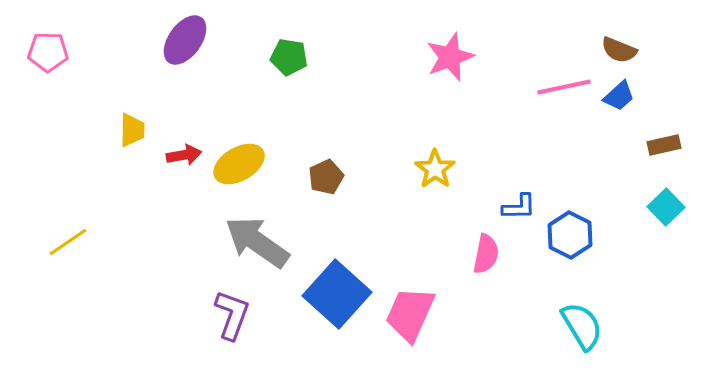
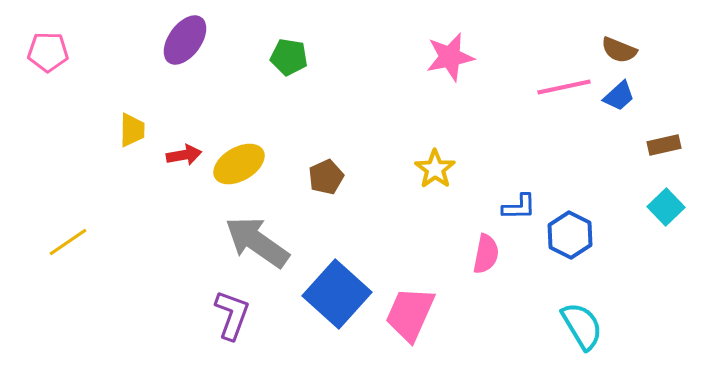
pink star: rotated 9 degrees clockwise
